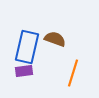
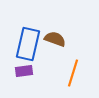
blue rectangle: moved 1 px right, 3 px up
